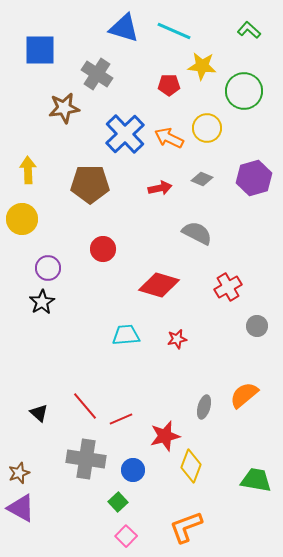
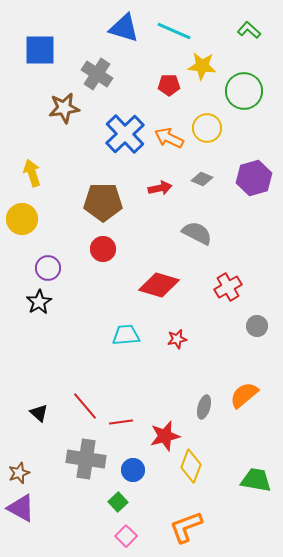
yellow arrow at (28, 170): moved 4 px right, 3 px down; rotated 16 degrees counterclockwise
brown pentagon at (90, 184): moved 13 px right, 18 px down
black star at (42, 302): moved 3 px left
red line at (121, 419): moved 3 px down; rotated 15 degrees clockwise
